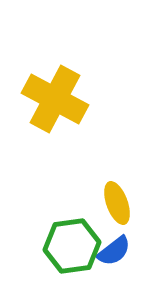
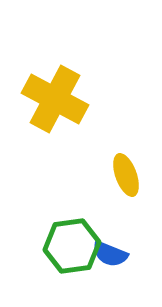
yellow ellipse: moved 9 px right, 28 px up
blue semicircle: moved 4 px left, 3 px down; rotated 60 degrees clockwise
